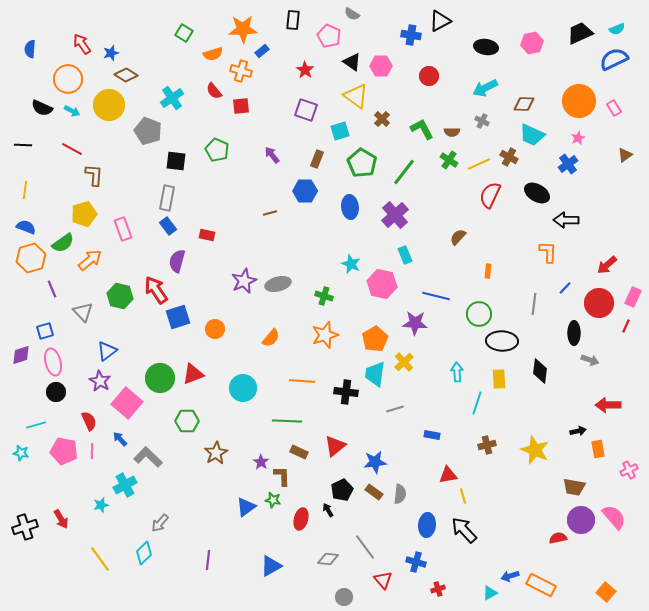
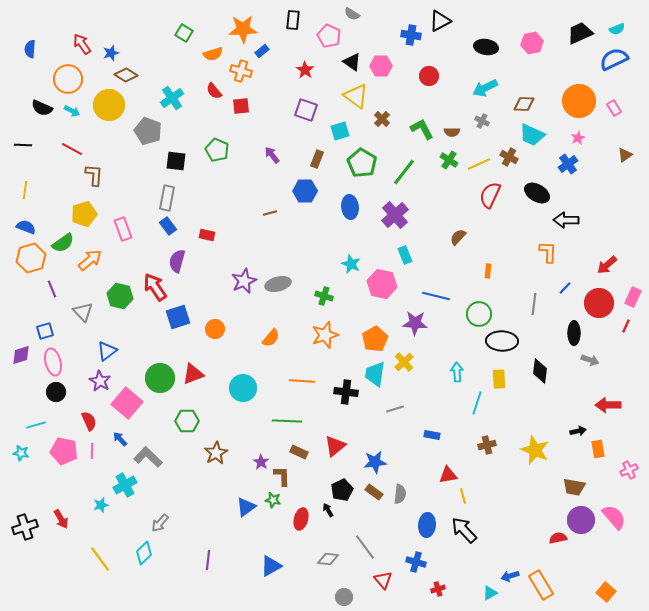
red arrow at (156, 290): moved 1 px left, 3 px up
orange rectangle at (541, 585): rotated 32 degrees clockwise
